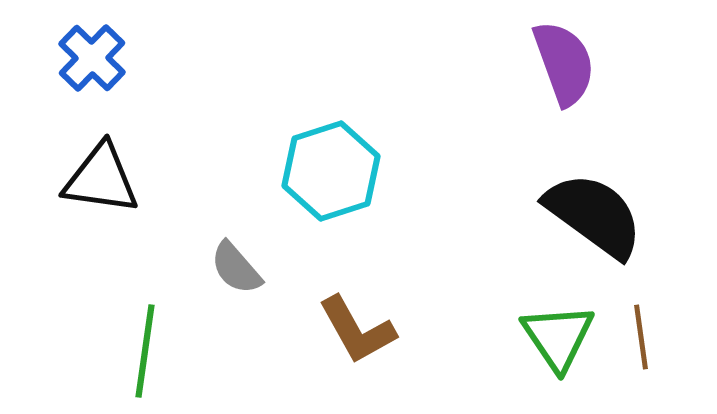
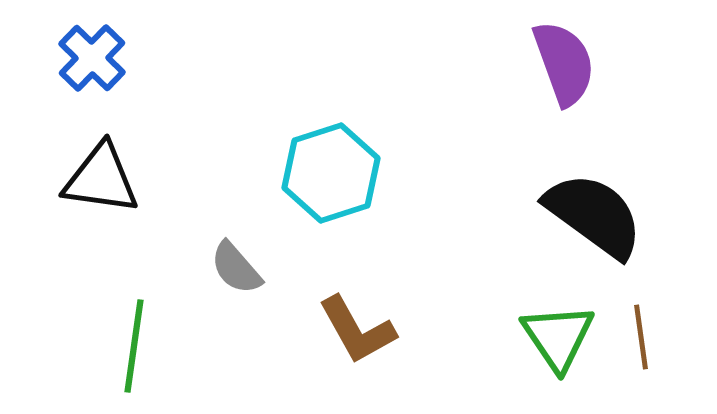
cyan hexagon: moved 2 px down
green line: moved 11 px left, 5 px up
